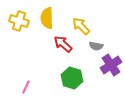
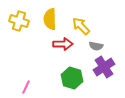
yellow semicircle: moved 3 px right, 1 px down
red arrow: rotated 138 degrees clockwise
purple cross: moved 7 px left, 2 px down
